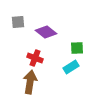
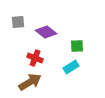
green square: moved 2 px up
brown arrow: rotated 50 degrees clockwise
